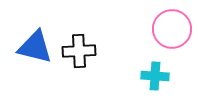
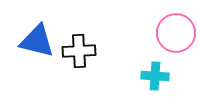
pink circle: moved 4 px right, 4 px down
blue triangle: moved 2 px right, 6 px up
